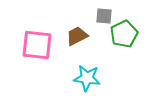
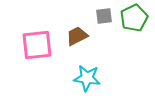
gray square: rotated 12 degrees counterclockwise
green pentagon: moved 10 px right, 16 px up
pink square: rotated 12 degrees counterclockwise
